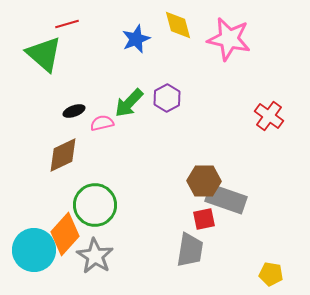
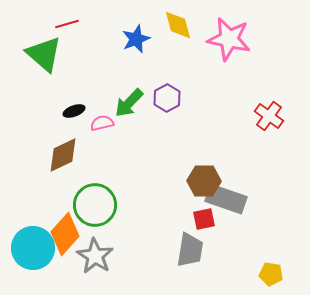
cyan circle: moved 1 px left, 2 px up
